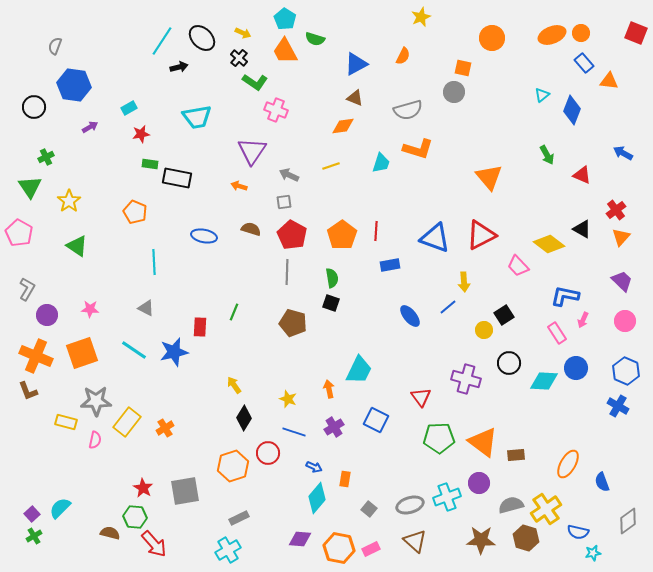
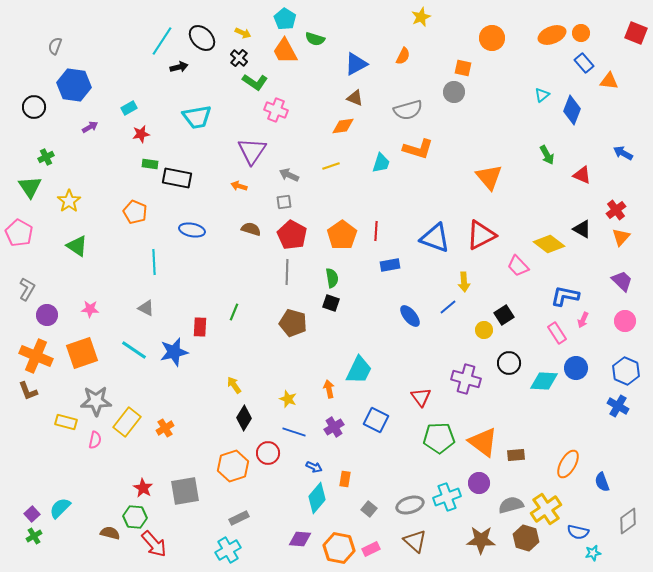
blue ellipse at (204, 236): moved 12 px left, 6 px up
